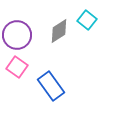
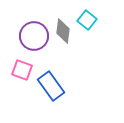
gray diamond: moved 4 px right; rotated 50 degrees counterclockwise
purple circle: moved 17 px right, 1 px down
pink square: moved 5 px right, 3 px down; rotated 15 degrees counterclockwise
